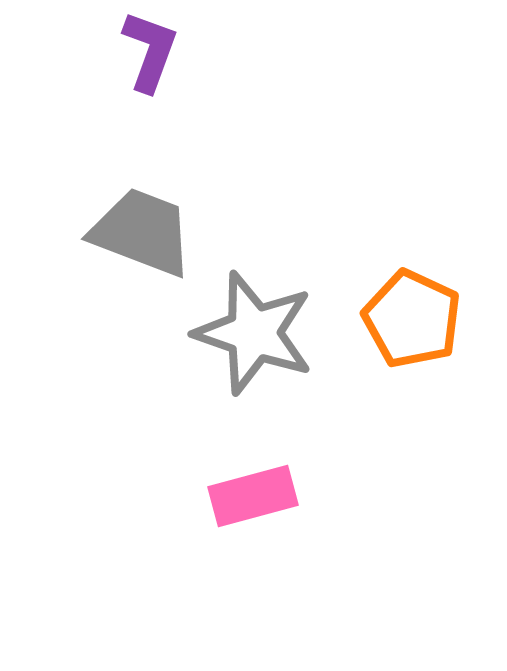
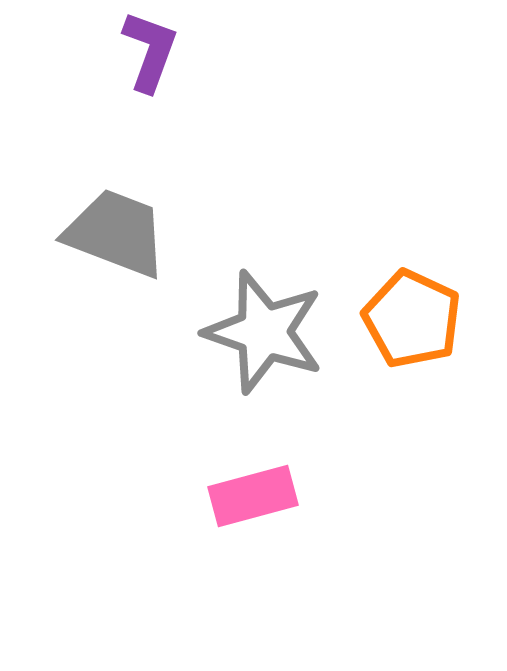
gray trapezoid: moved 26 px left, 1 px down
gray star: moved 10 px right, 1 px up
